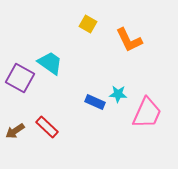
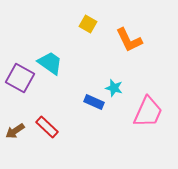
cyan star: moved 4 px left, 6 px up; rotated 12 degrees clockwise
blue rectangle: moved 1 px left
pink trapezoid: moved 1 px right, 1 px up
